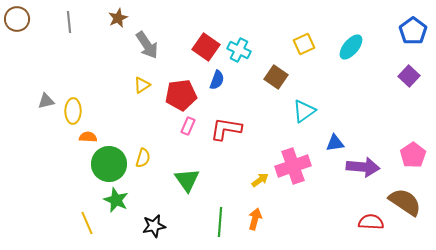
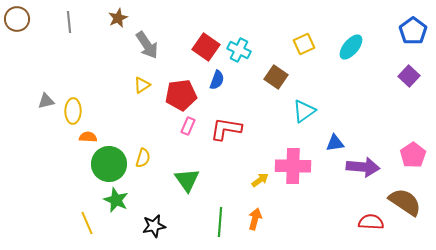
pink cross: rotated 20 degrees clockwise
